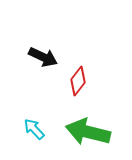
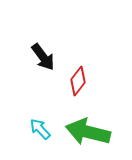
black arrow: rotated 28 degrees clockwise
cyan arrow: moved 6 px right
